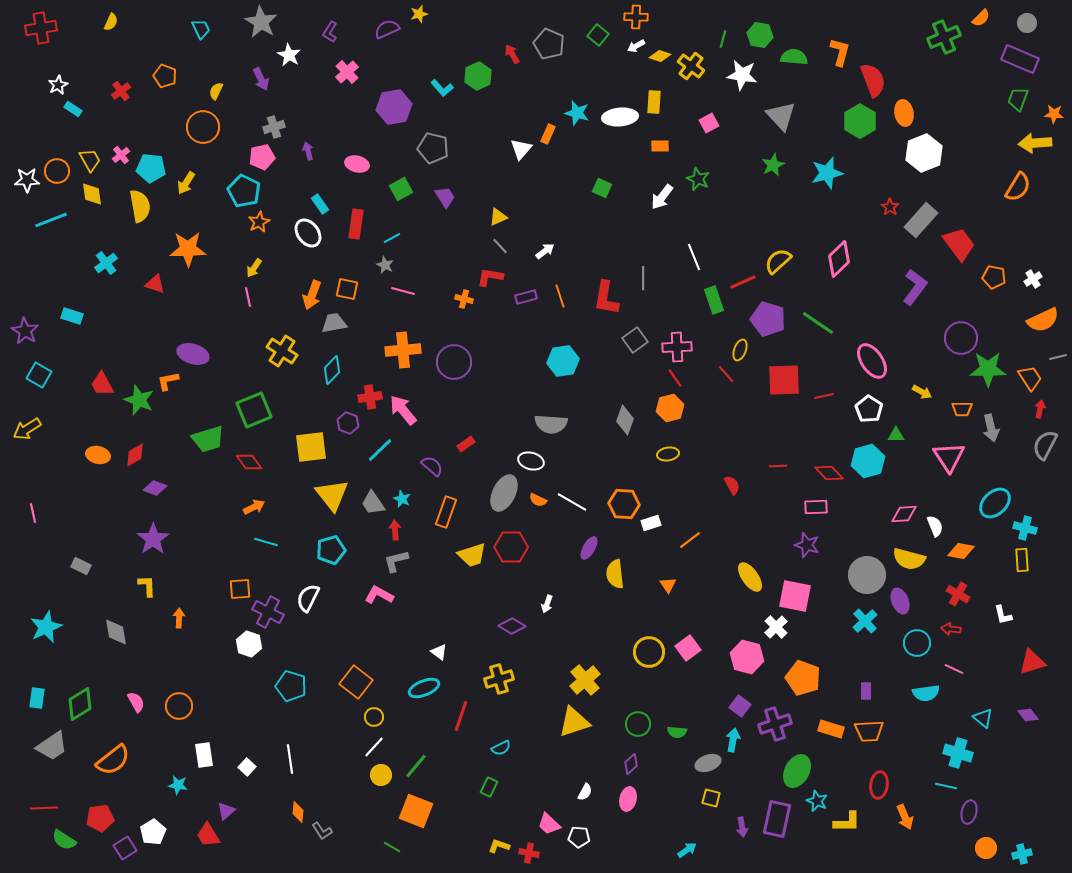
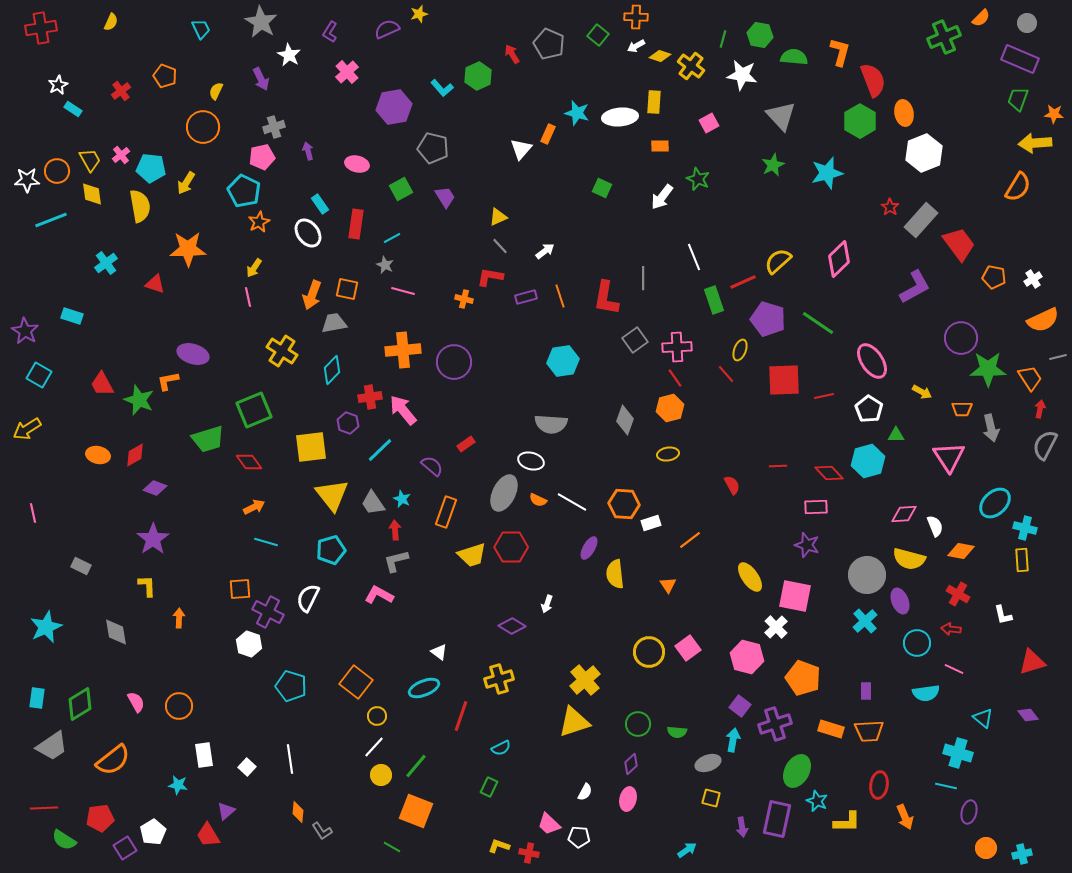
purple L-shape at (915, 287): rotated 24 degrees clockwise
yellow circle at (374, 717): moved 3 px right, 1 px up
